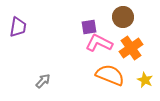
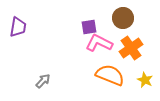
brown circle: moved 1 px down
